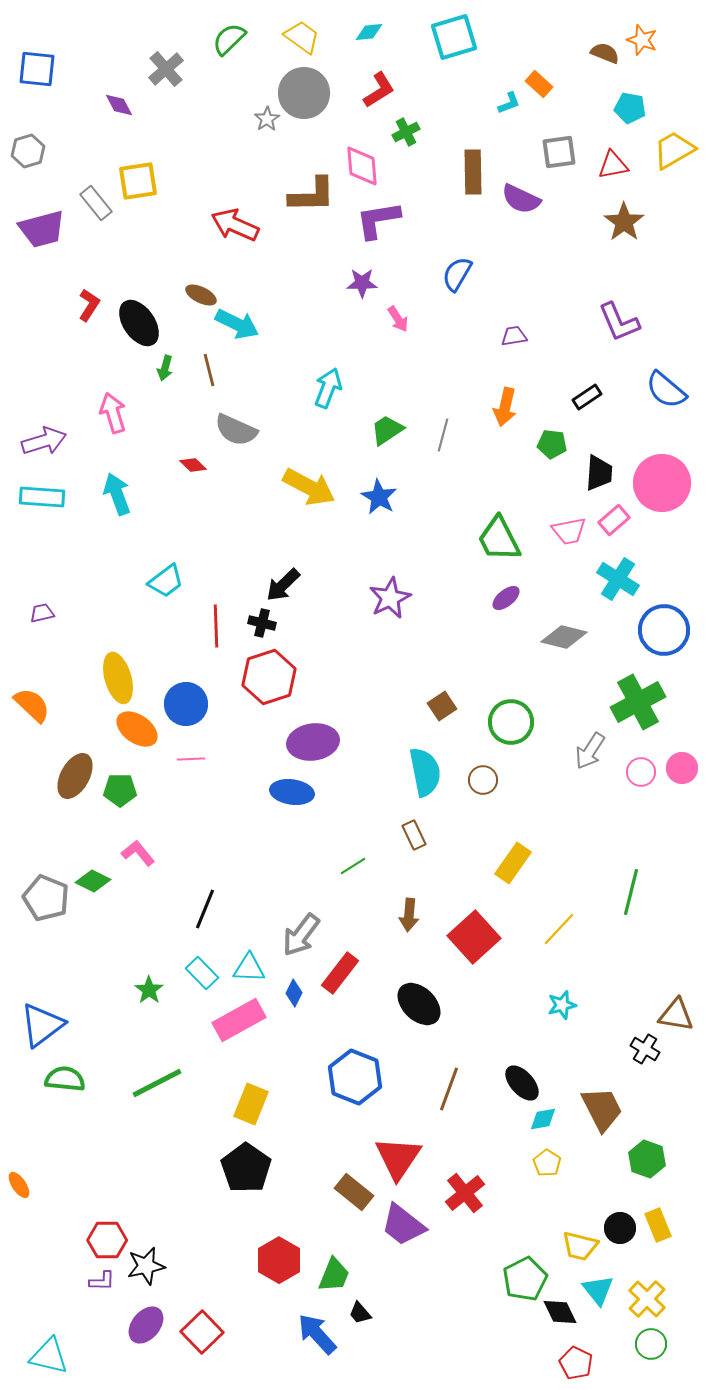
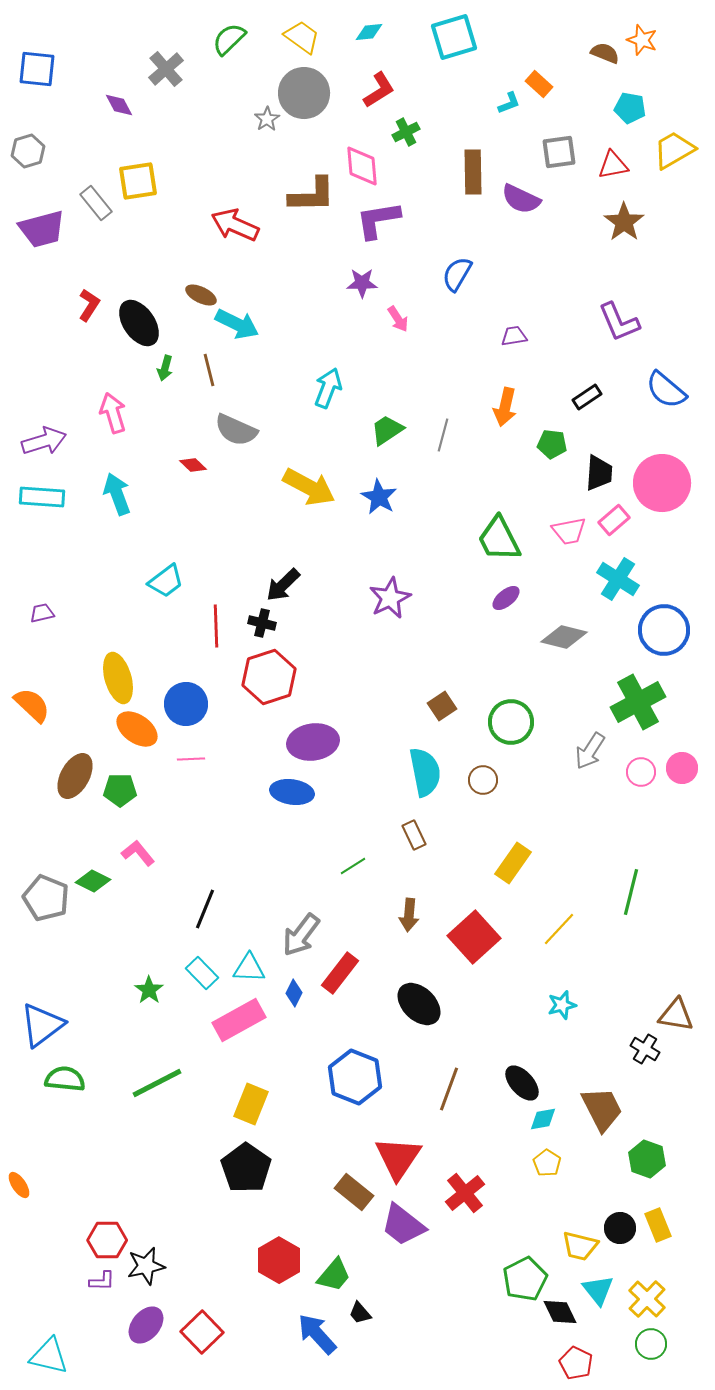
green trapezoid at (334, 1275): rotated 18 degrees clockwise
